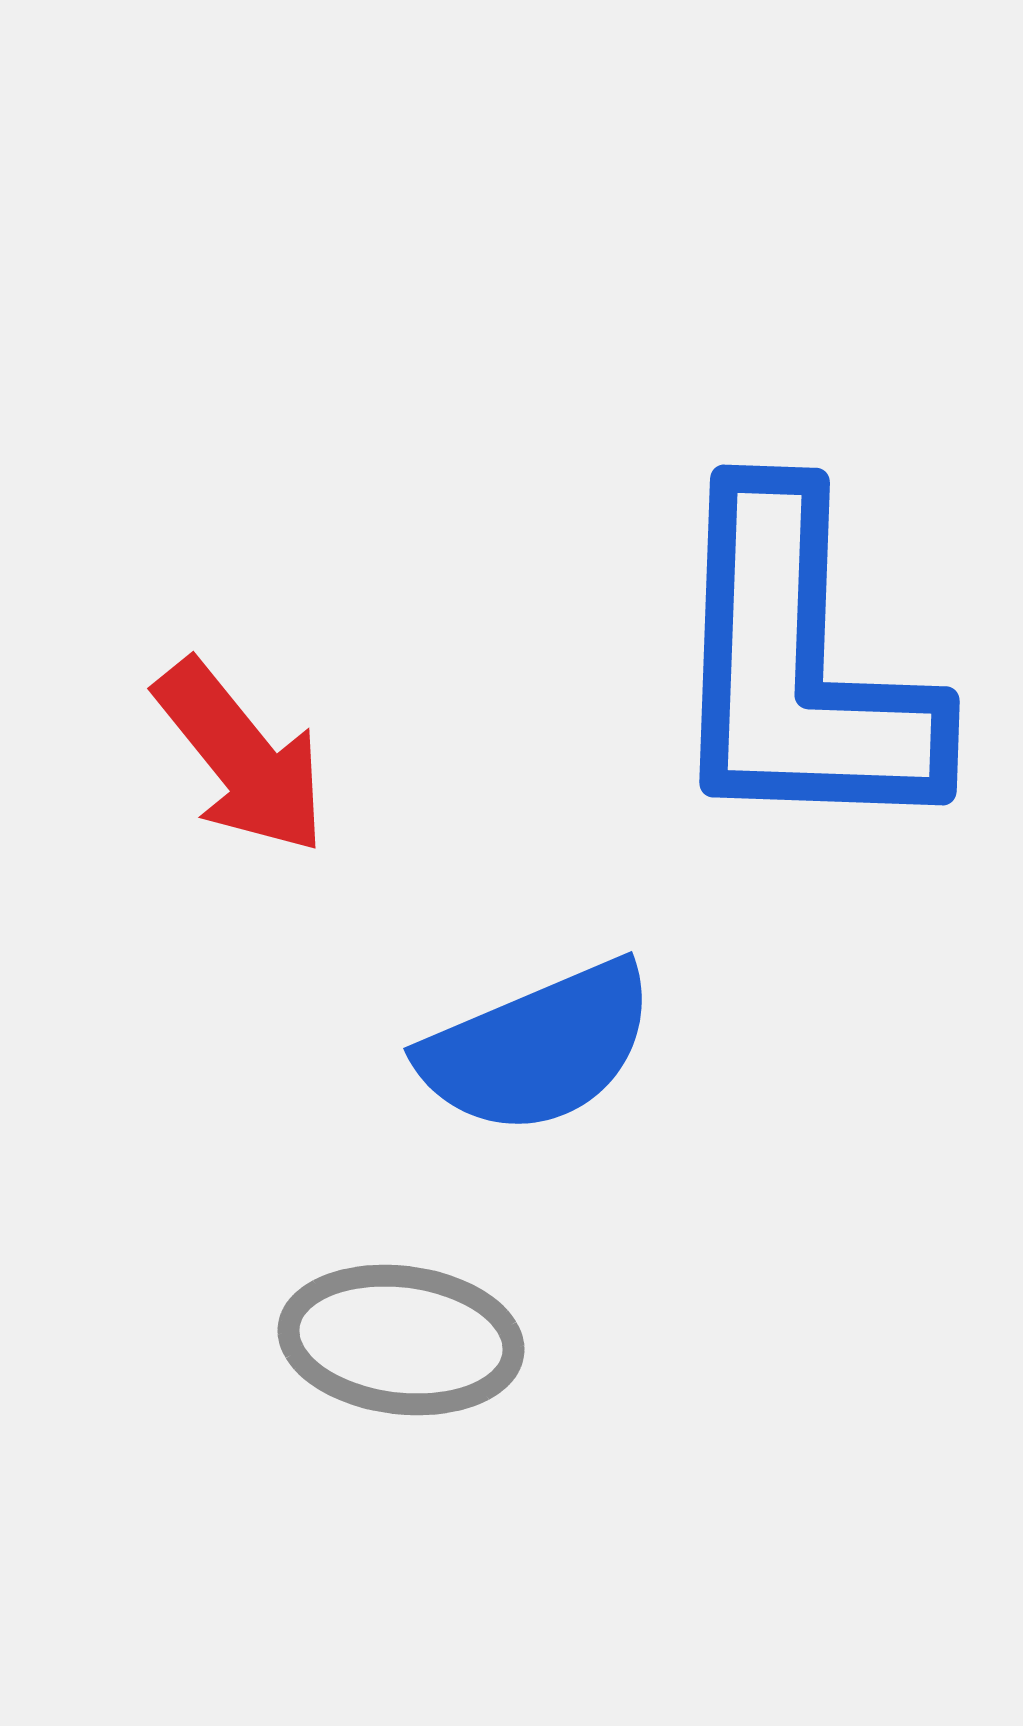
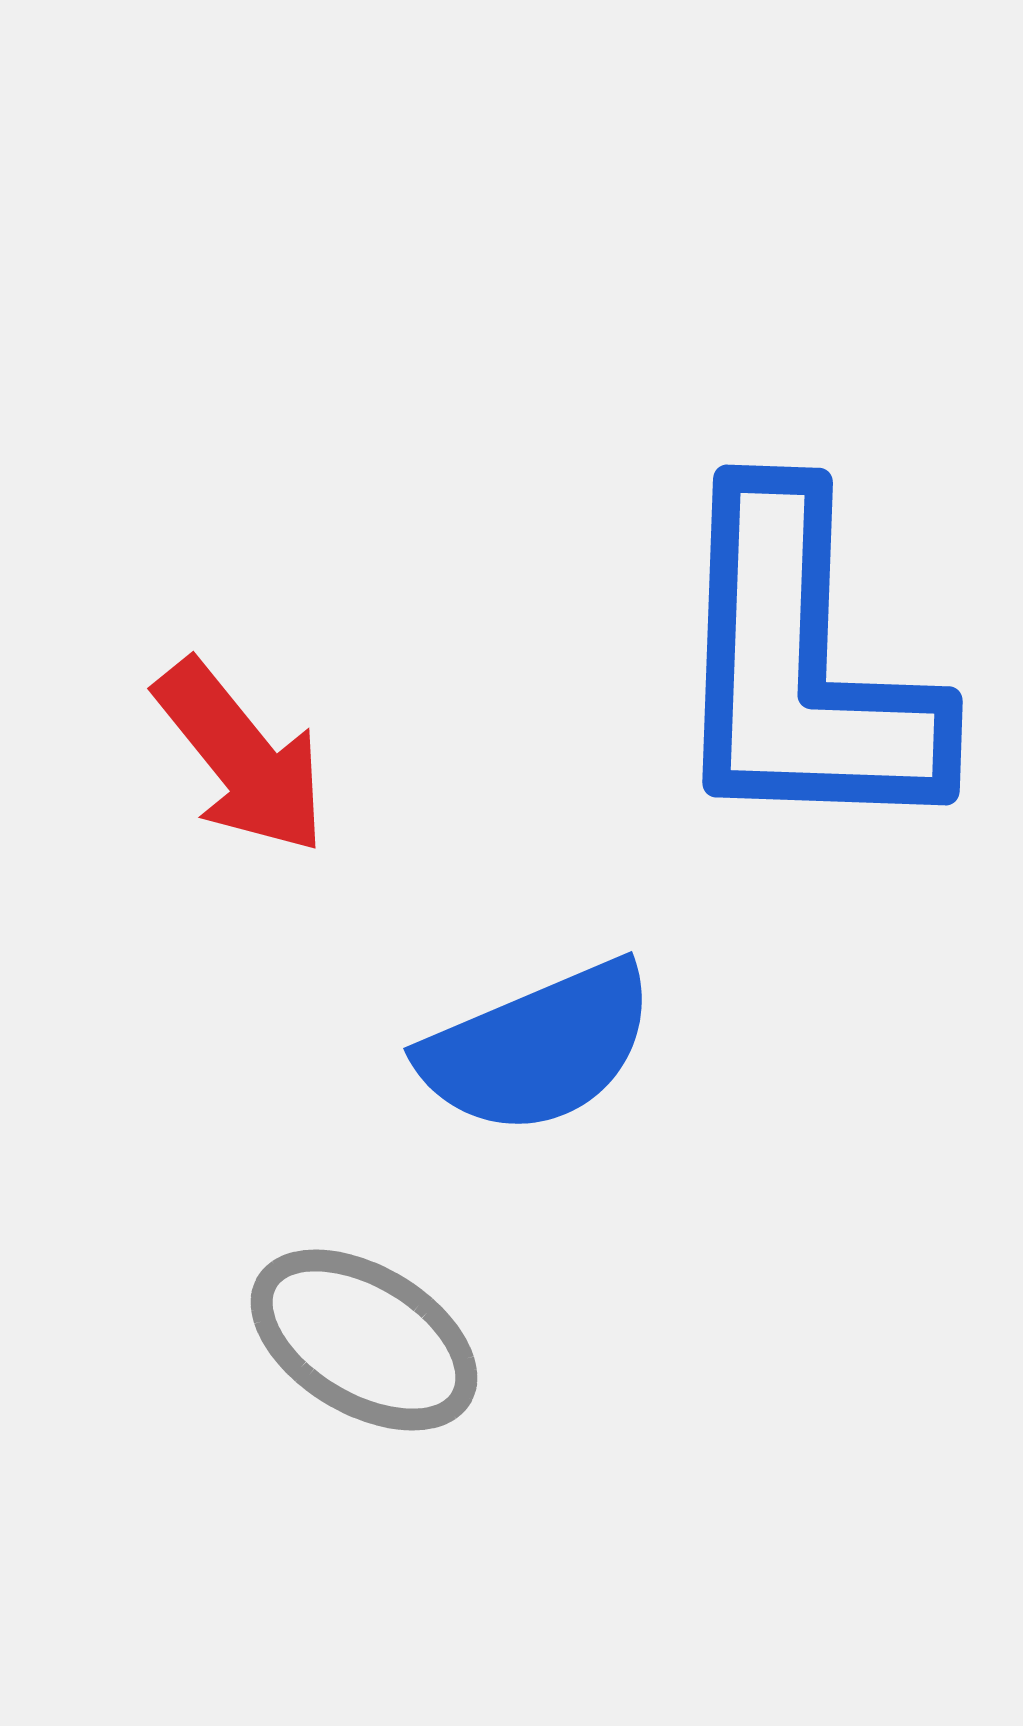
blue L-shape: moved 3 px right
gray ellipse: moved 37 px left; rotated 24 degrees clockwise
